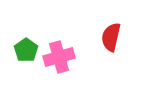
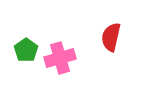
pink cross: moved 1 px right, 1 px down
